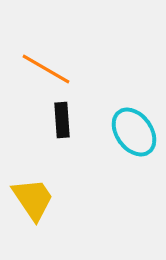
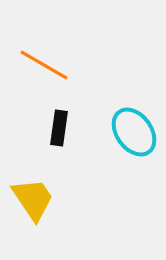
orange line: moved 2 px left, 4 px up
black rectangle: moved 3 px left, 8 px down; rotated 12 degrees clockwise
